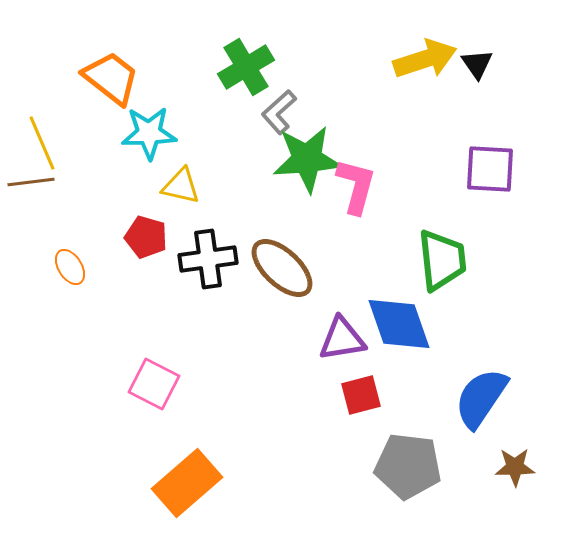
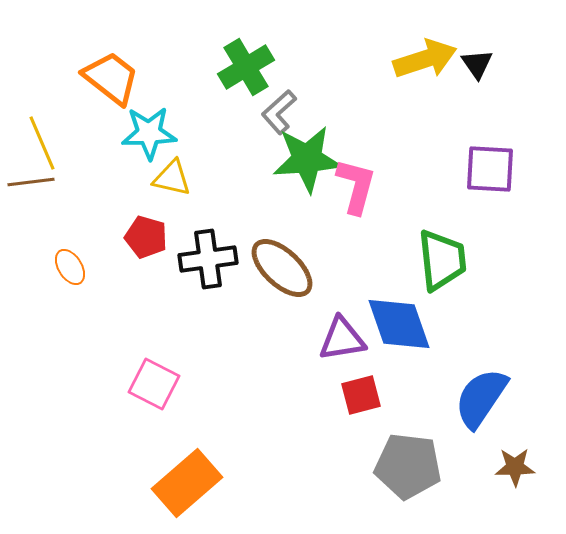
yellow triangle: moved 9 px left, 8 px up
